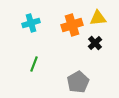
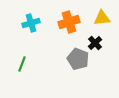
yellow triangle: moved 4 px right
orange cross: moved 3 px left, 3 px up
green line: moved 12 px left
gray pentagon: moved 23 px up; rotated 20 degrees counterclockwise
